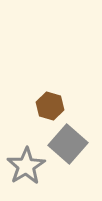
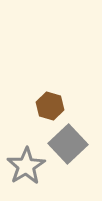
gray square: rotated 6 degrees clockwise
